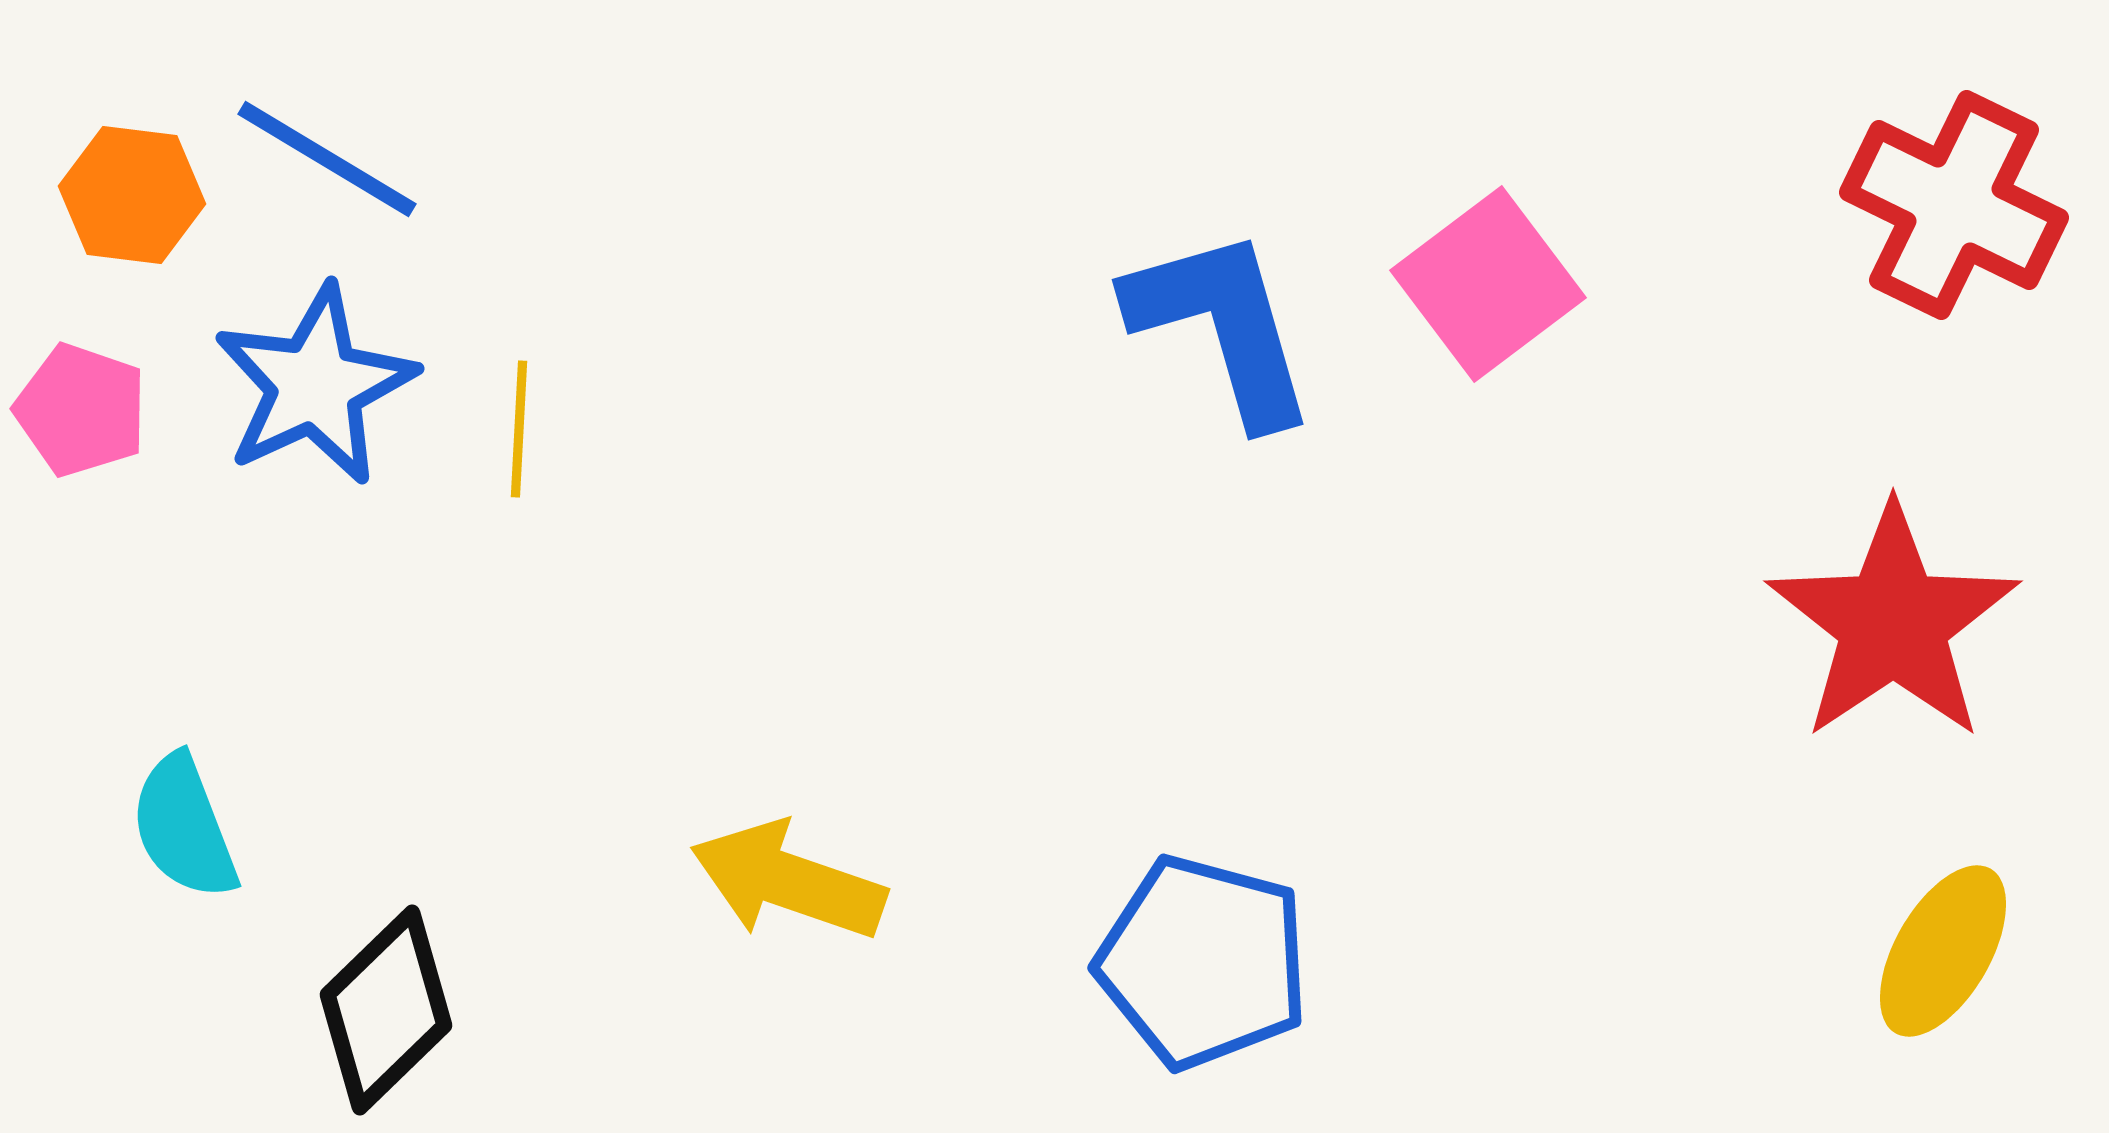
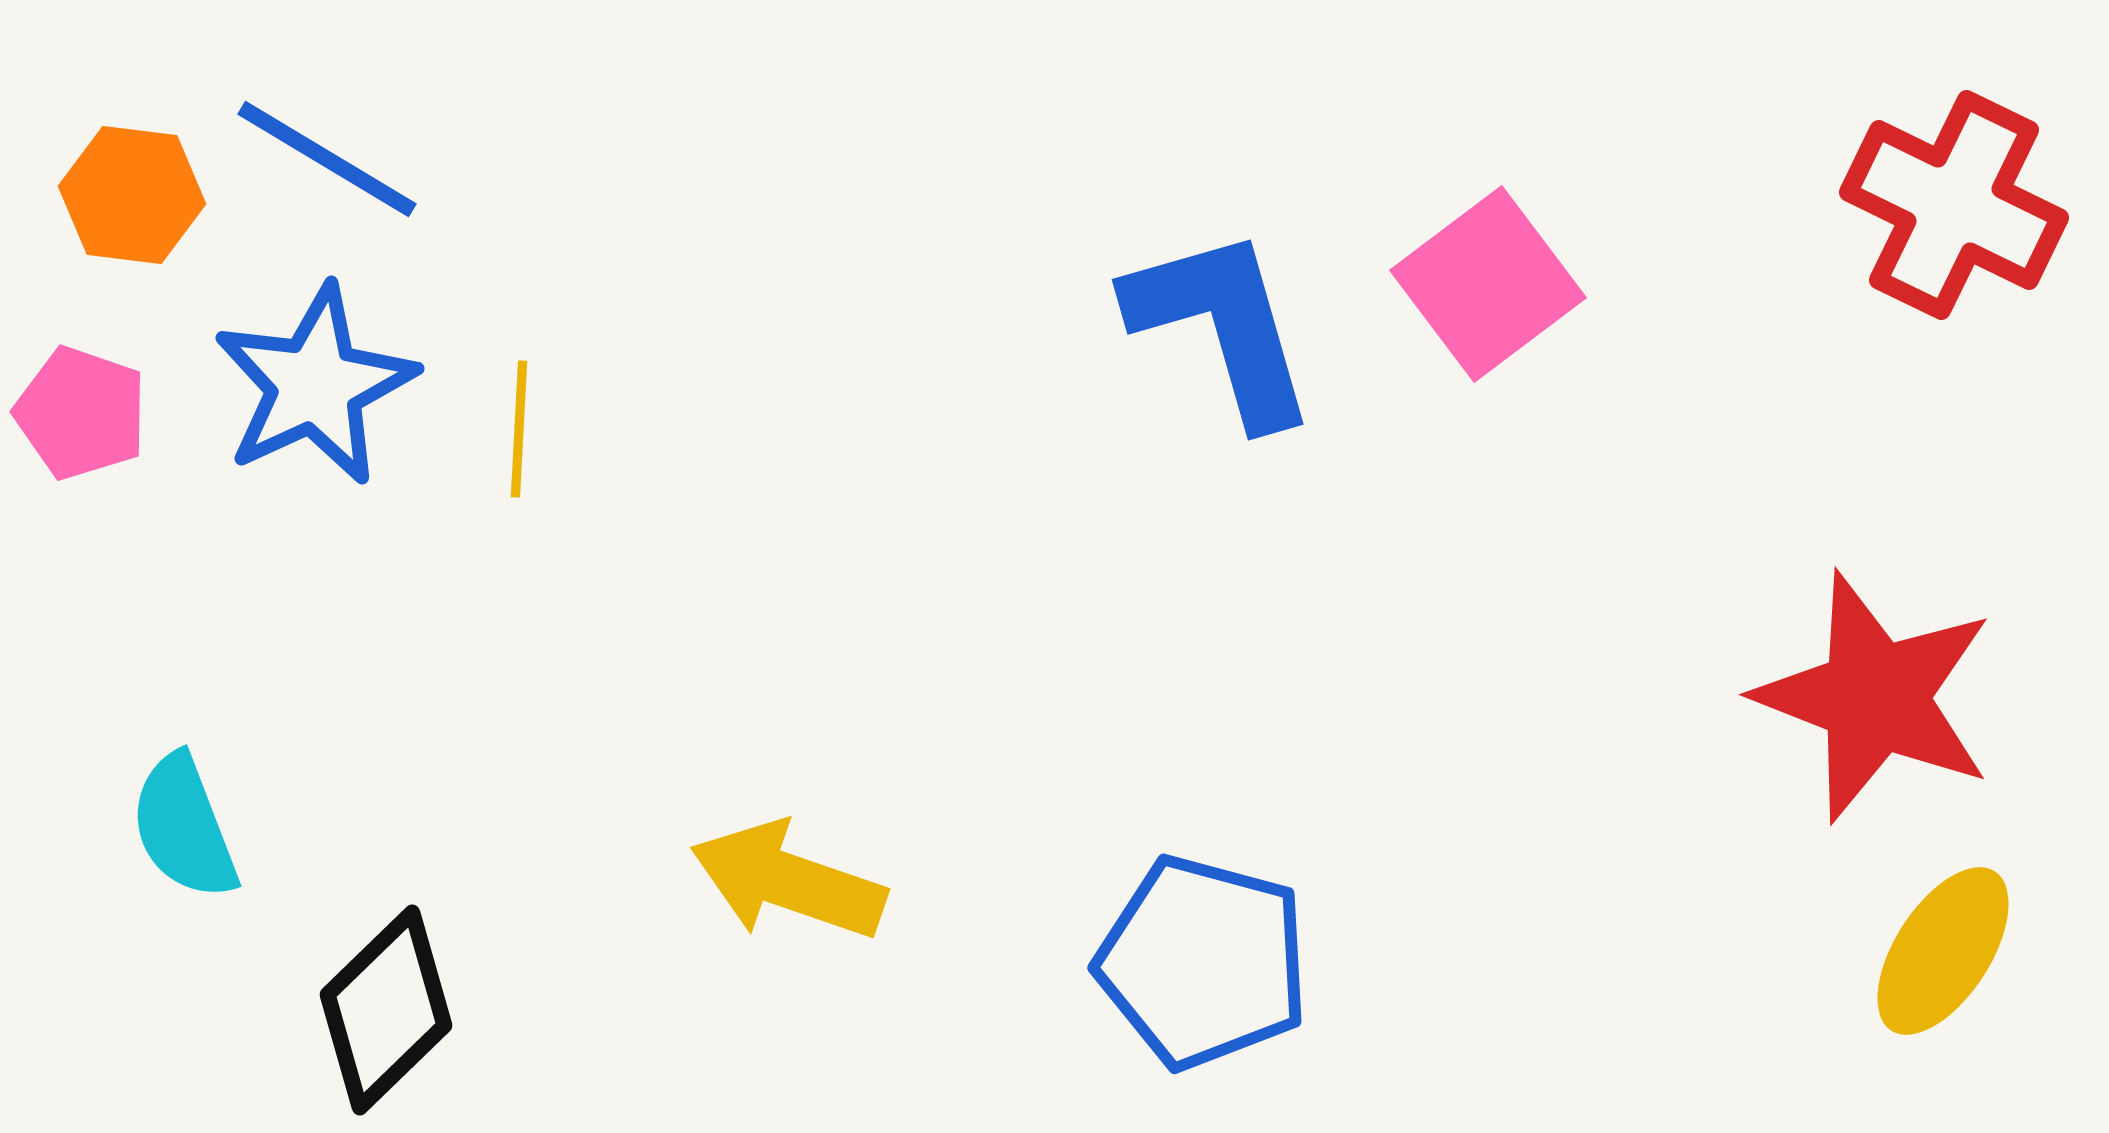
pink pentagon: moved 3 px down
red star: moved 18 px left, 74 px down; rotated 17 degrees counterclockwise
yellow ellipse: rotated 3 degrees clockwise
